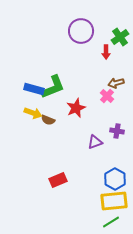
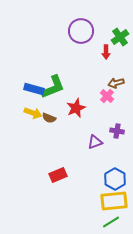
brown semicircle: moved 1 px right, 2 px up
red rectangle: moved 5 px up
